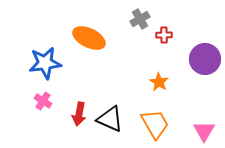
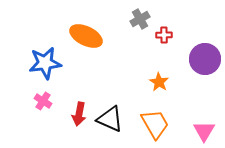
orange ellipse: moved 3 px left, 2 px up
